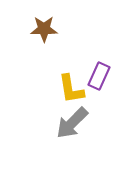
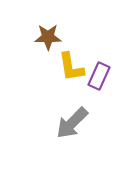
brown star: moved 4 px right, 8 px down
yellow L-shape: moved 22 px up
